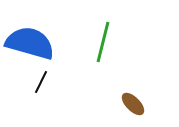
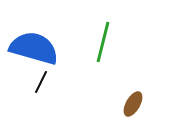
blue semicircle: moved 4 px right, 5 px down
brown ellipse: rotated 75 degrees clockwise
